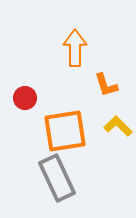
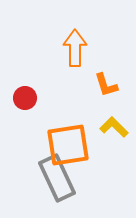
yellow L-shape: moved 4 px left, 1 px down
orange square: moved 3 px right, 14 px down
